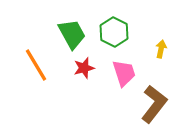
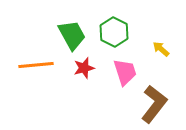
green trapezoid: moved 1 px down
yellow arrow: rotated 60 degrees counterclockwise
orange line: rotated 64 degrees counterclockwise
pink trapezoid: moved 1 px right, 1 px up
